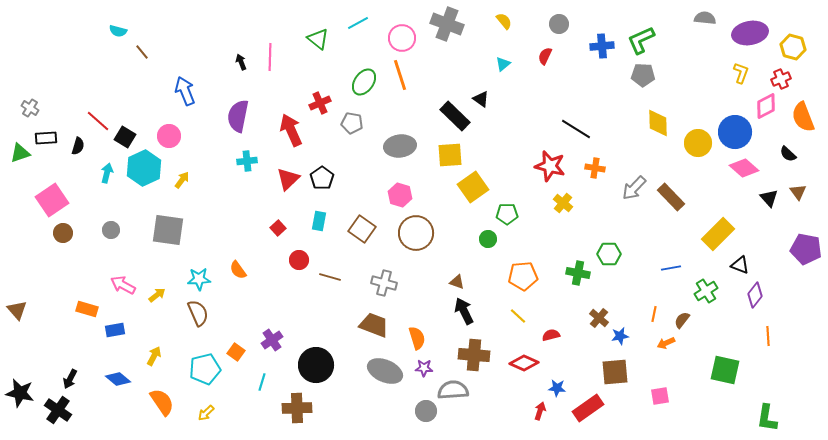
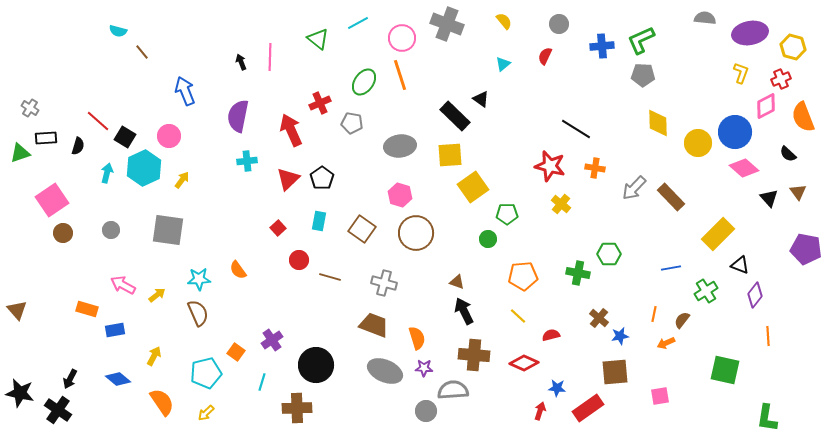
yellow cross at (563, 203): moved 2 px left, 1 px down
cyan pentagon at (205, 369): moved 1 px right, 4 px down
